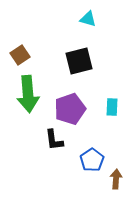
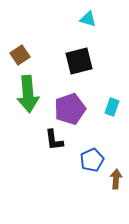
cyan rectangle: rotated 18 degrees clockwise
blue pentagon: rotated 10 degrees clockwise
